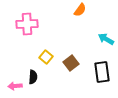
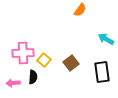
pink cross: moved 4 px left, 29 px down
yellow square: moved 2 px left, 3 px down
pink arrow: moved 2 px left, 3 px up
